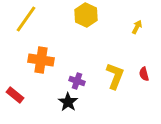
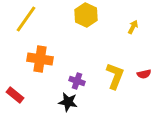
yellow arrow: moved 4 px left
orange cross: moved 1 px left, 1 px up
red semicircle: rotated 88 degrees counterclockwise
black star: rotated 24 degrees counterclockwise
